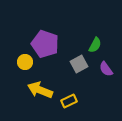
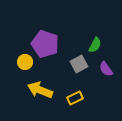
yellow rectangle: moved 6 px right, 3 px up
